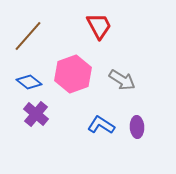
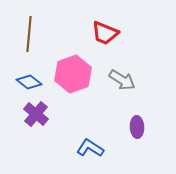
red trapezoid: moved 6 px right, 7 px down; rotated 140 degrees clockwise
brown line: moved 1 px right, 2 px up; rotated 36 degrees counterclockwise
blue L-shape: moved 11 px left, 23 px down
